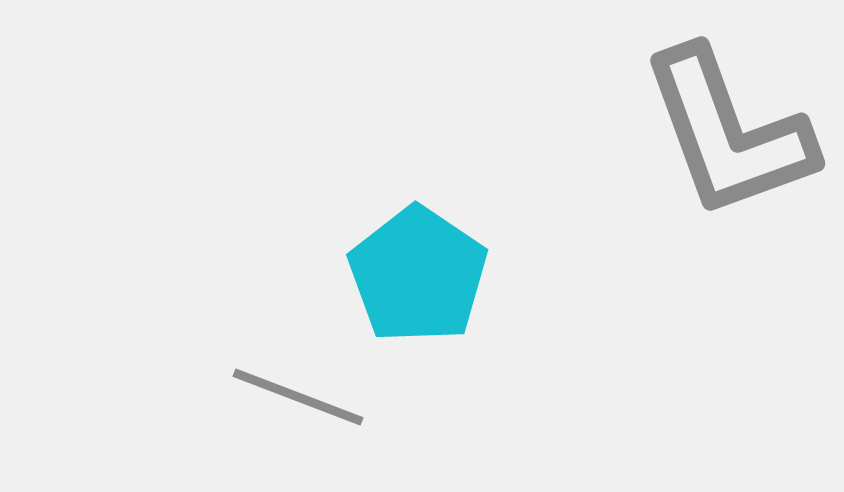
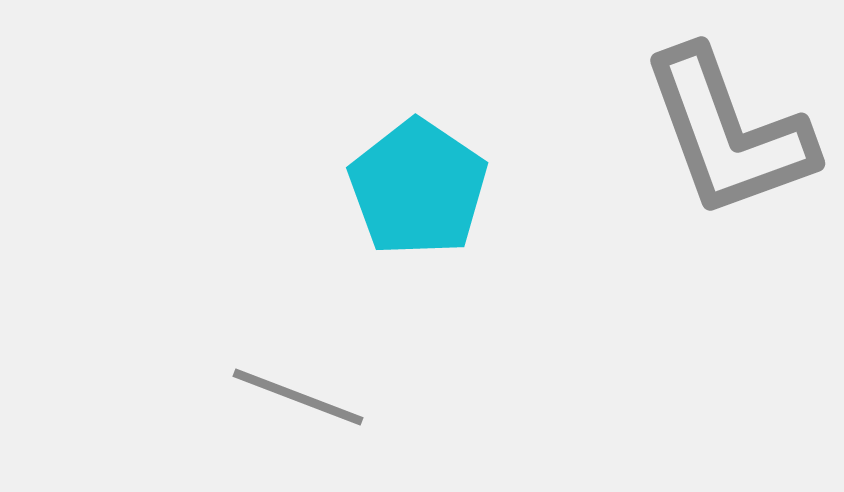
cyan pentagon: moved 87 px up
